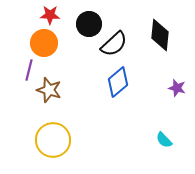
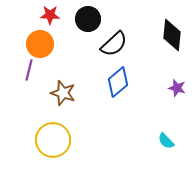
black circle: moved 1 px left, 5 px up
black diamond: moved 12 px right
orange circle: moved 4 px left, 1 px down
brown star: moved 14 px right, 3 px down
cyan semicircle: moved 2 px right, 1 px down
